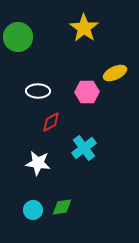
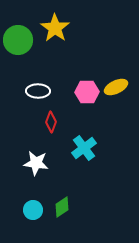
yellow star: moved 29 px left
green circle: moved 3 px down
yellow ellipse: moved 1 px right, 14 px down
red diamond: rotated 40 degrees counterclockwise
white star: moved 2 px left
green diamond: rotated 25 degrees counterclockwise
